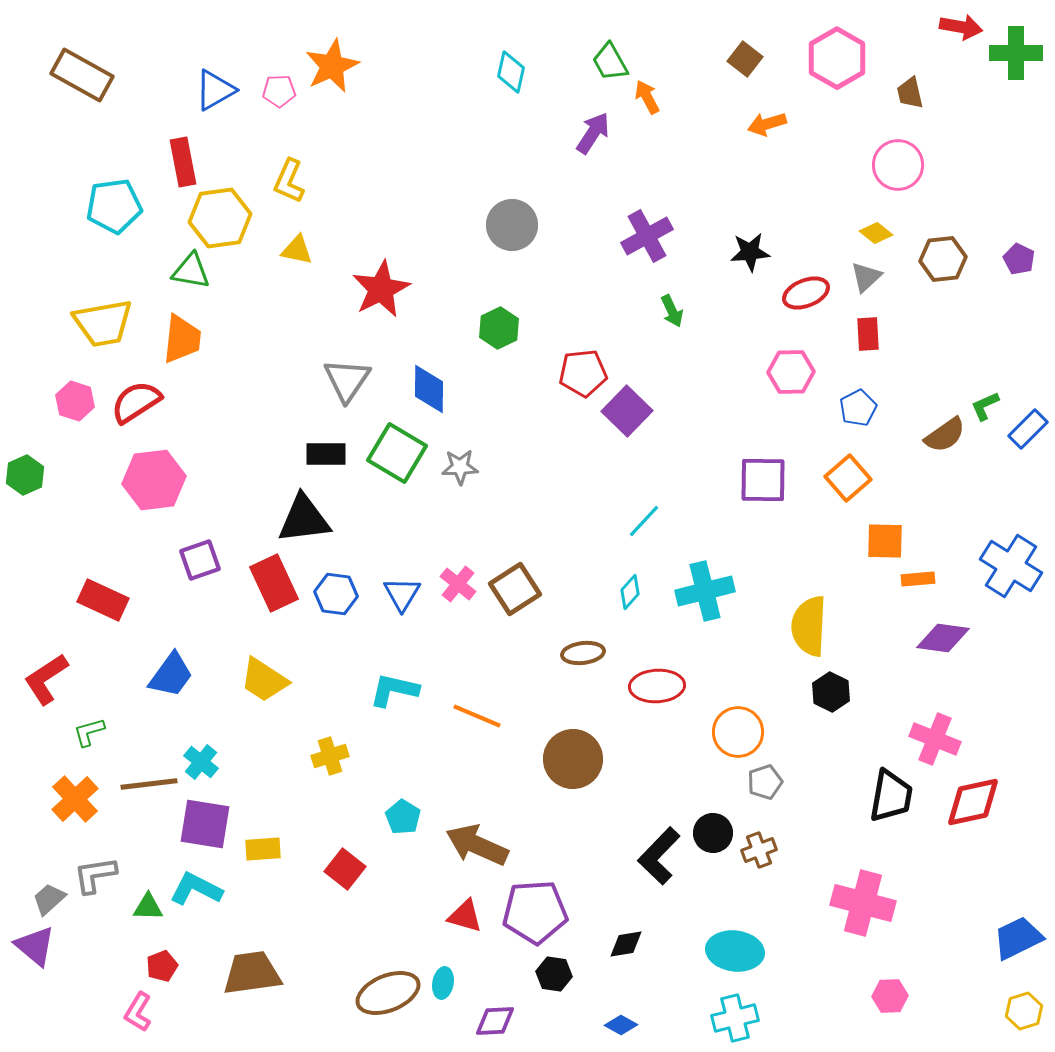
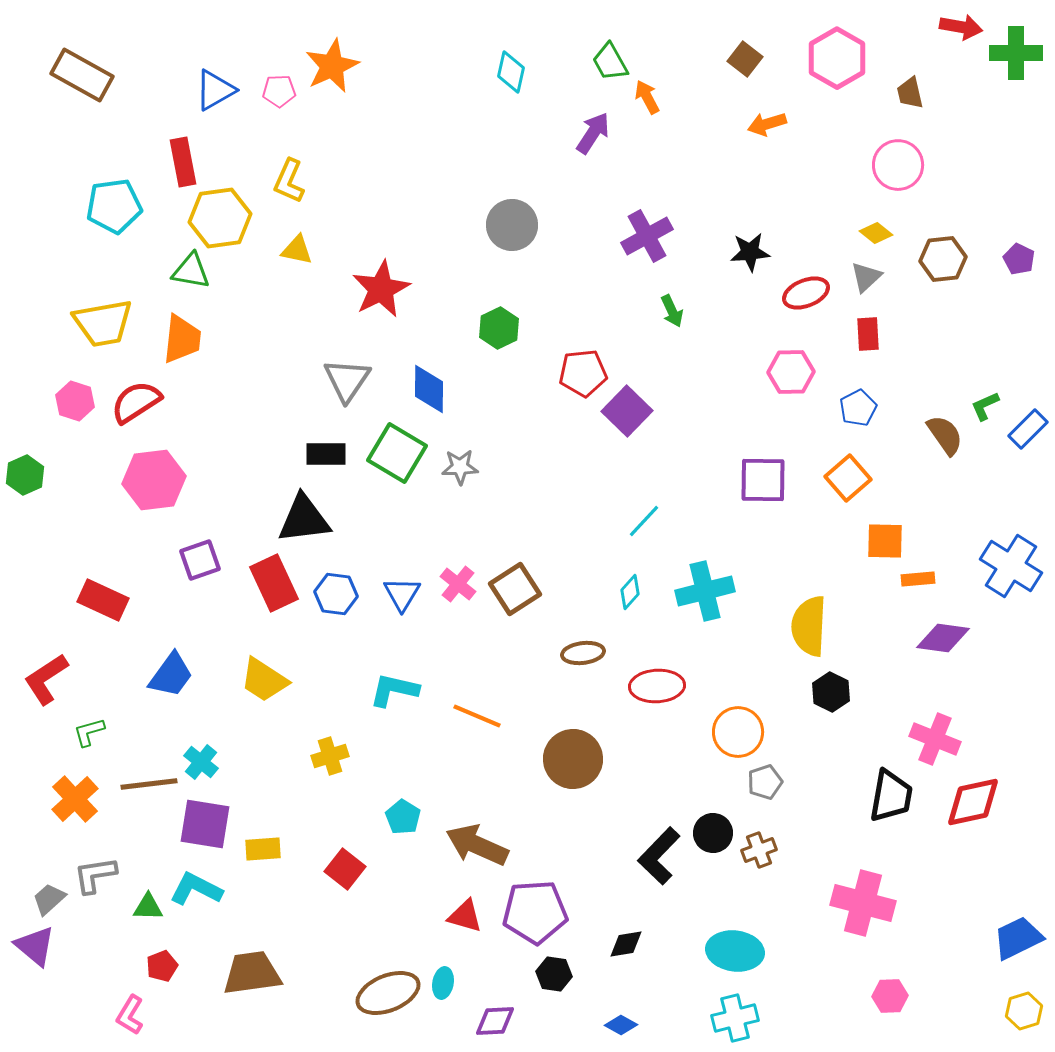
brown semicircle at (945, 435): rotated 90 degrees counterclockwise
pink L-shape at (138, 1012): moved 8 px left, 3 px down
